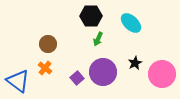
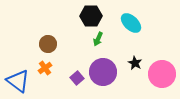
black star: rotated 16 degrees counterclockwise
orange cross: rotated 16 degrees clockwise
